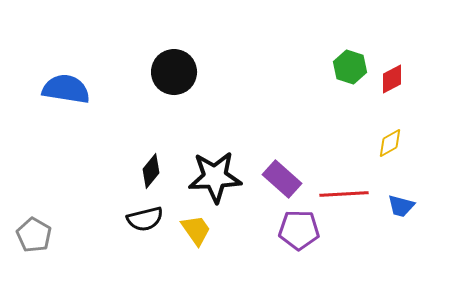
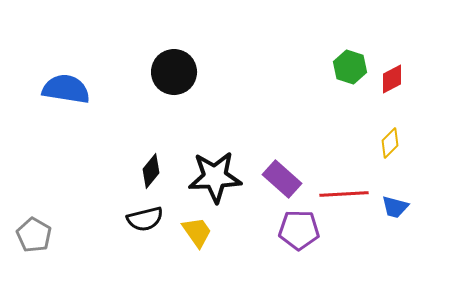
yellow diamond: rotated 16 degrees counterclockwise
blue trapezoid: moved 6 px left, 1 px down
yellow trapezoid: moved 1 px right, 2 px down
